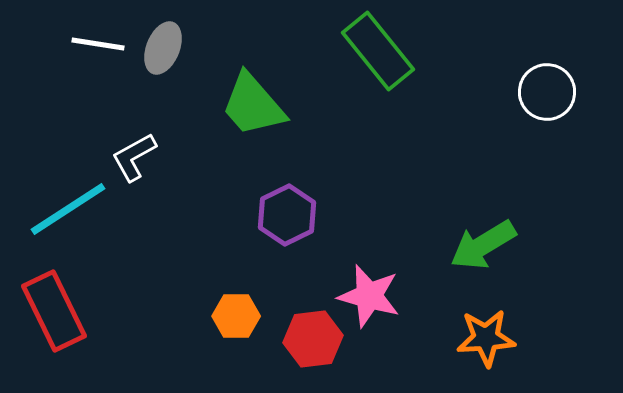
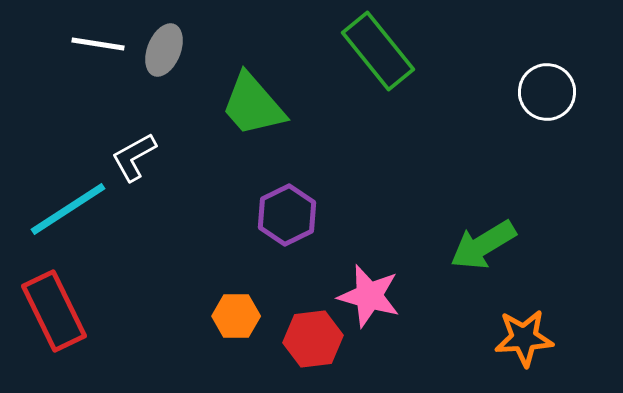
gray ellipse: moved 1 px right, 2 px down
orange star: moved 38 px right
